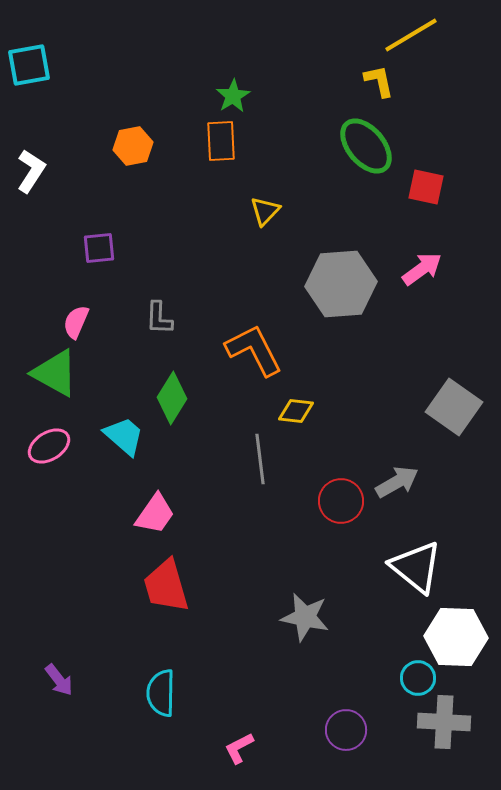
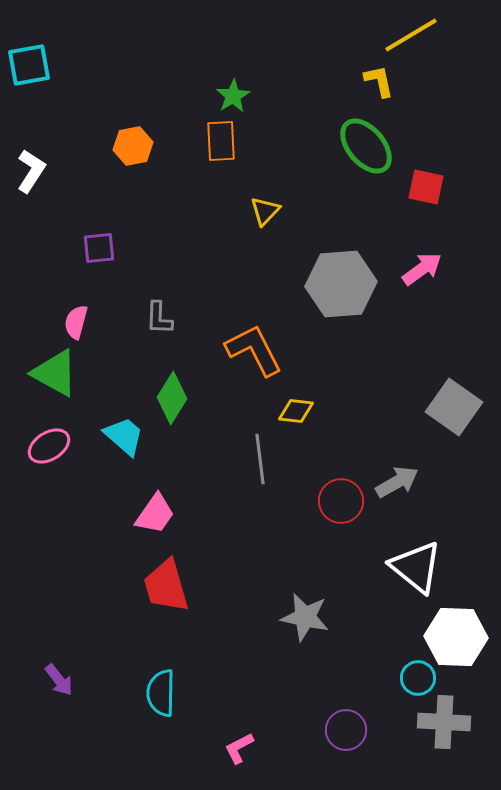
pink semicircle: rotated 8 degrees counterclockwise
